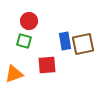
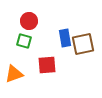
blue rectangle: moved 3 px up
